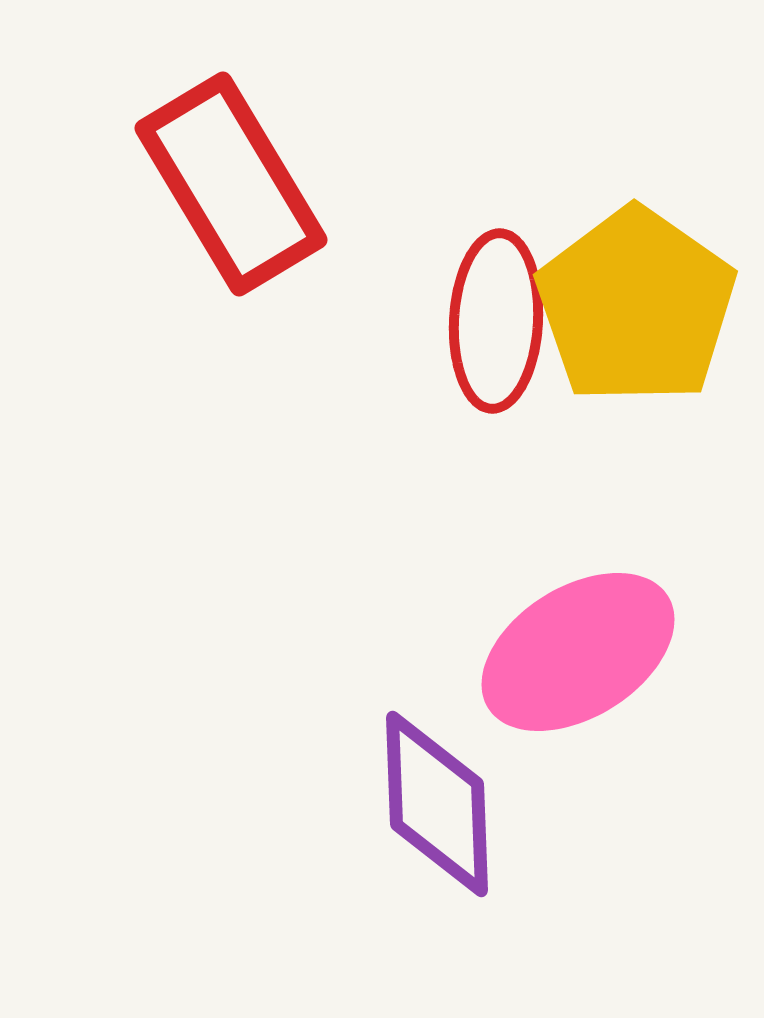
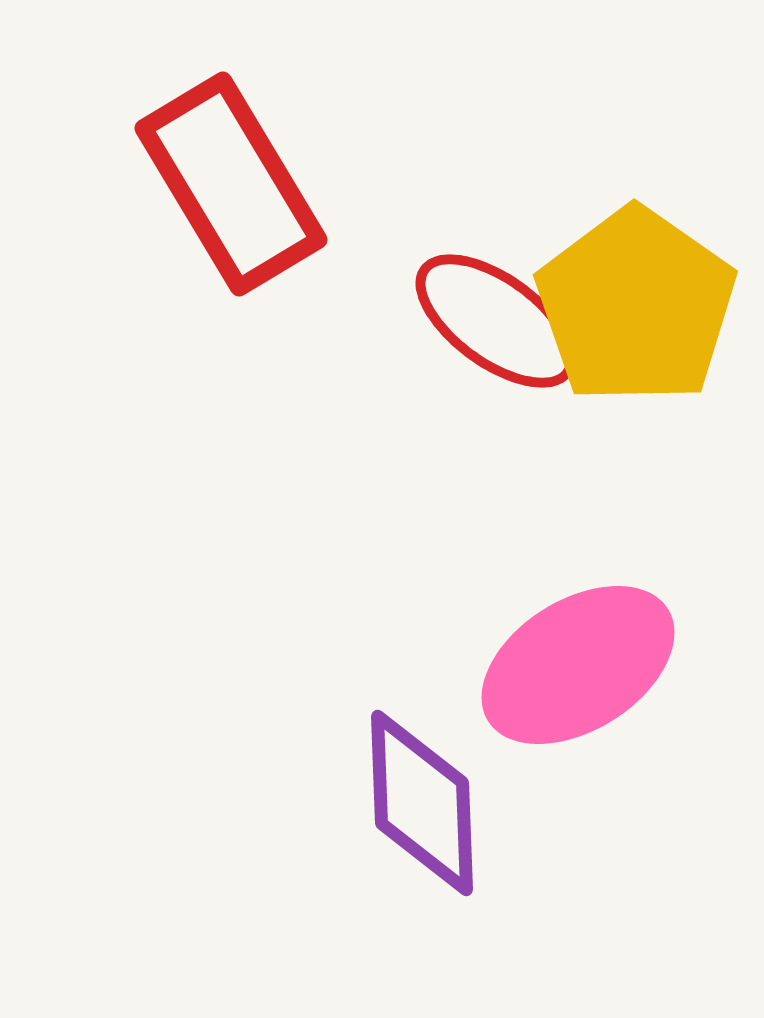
red ellipse: rotated 57 degrees counterclockwise
pink ellipse: moved 13 px down
purple diamond: moved 15 px left, 1 px up
